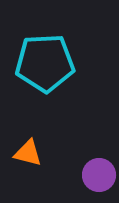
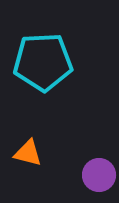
cyan pentagon: moved 2 px left, 1 px up
